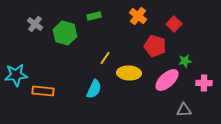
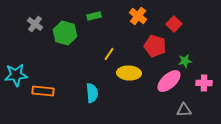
yellow line: moved 4 px right, 4 px up
pink ellipse: moved 2 px right, 1 px down
cyan semicircle: moved 2 px left, 4 px down; rotated 30 degrees counterclockwise
